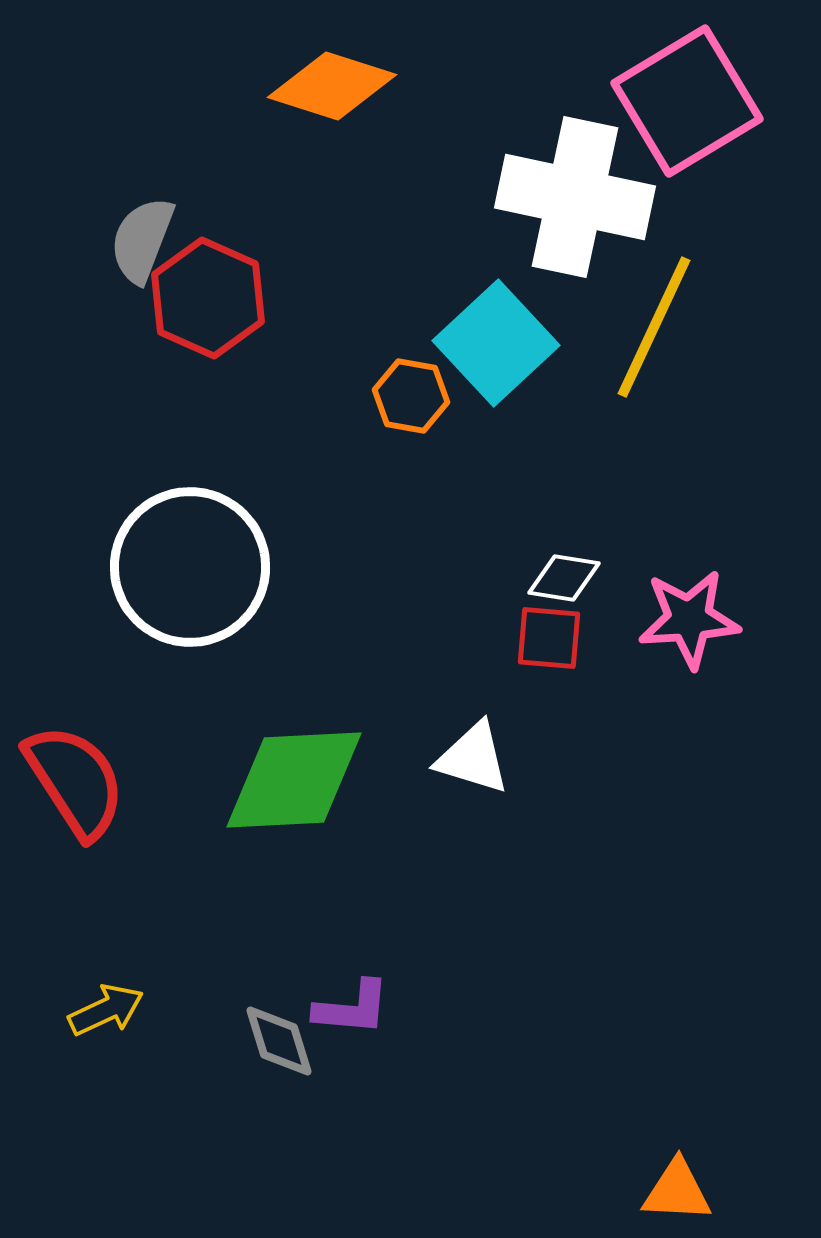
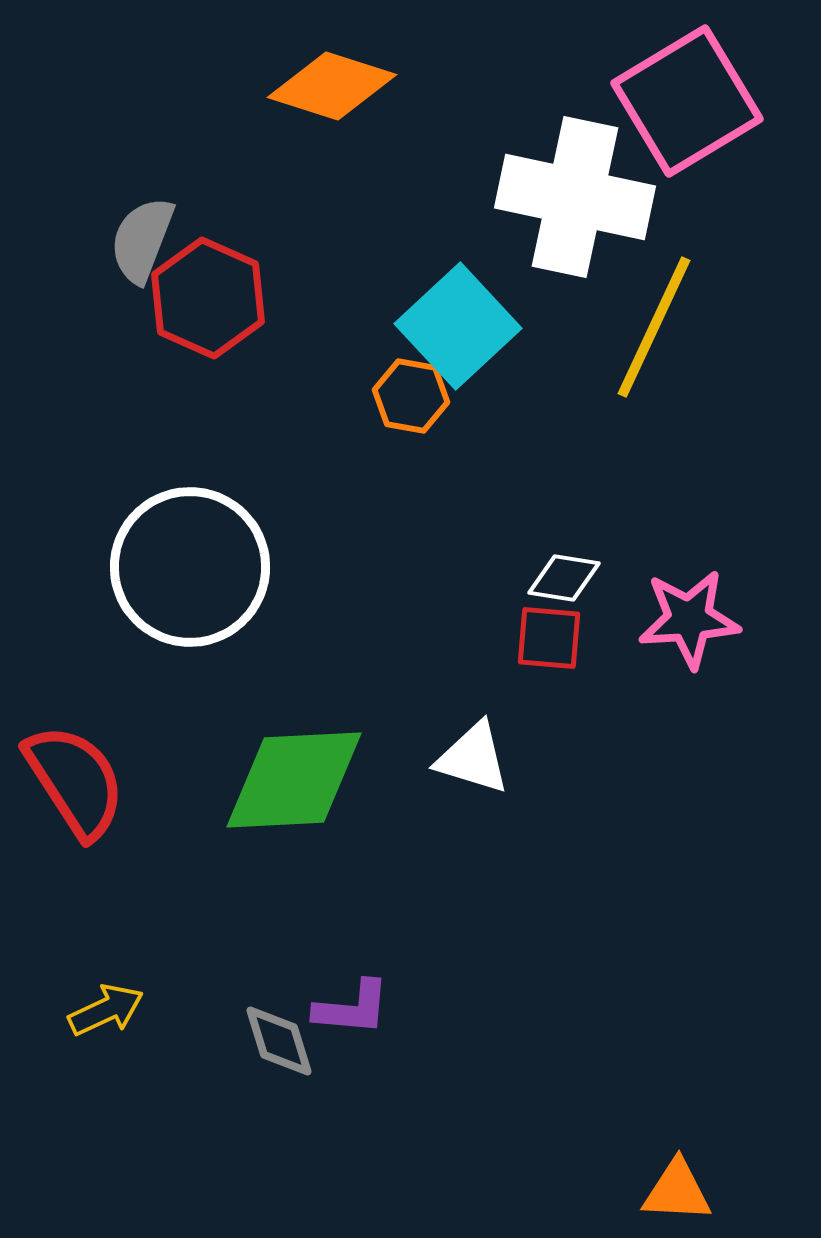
cyan square: moved 38 px left, 17 px up
